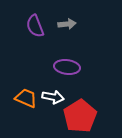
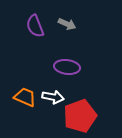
gray arrow: rotated 30 degrees clockwise
orange trapezoid: moved 1 px left, 1 px up
red pentagon: rotated 12 degrees clockwise
